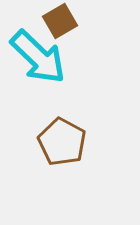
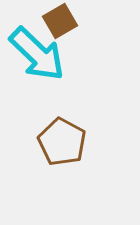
cyan arrow: moved 1 px left, 3 px up
